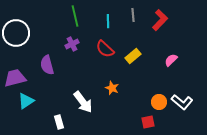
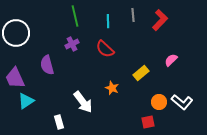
yellow rectangle: moved 8 px right, 17 px down
purple trapezoid: rotated 100 degrees counterclockwise
